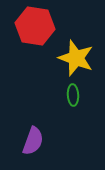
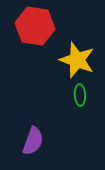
yellow star: moved 1 px right, 2 px down
green ellipse: moved 7 px right
